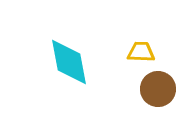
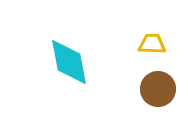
yellow trapezoid: moved 11 px right, 8 px up
